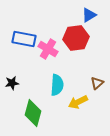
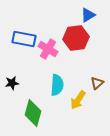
blue triangle: moved 1 px left
yellow arrow: moved 2 px up; rotated 30 degrees counterclockwise
